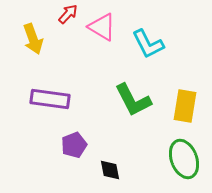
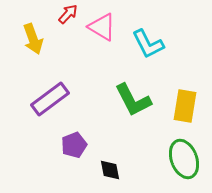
purple rectangle: rotated 45 degrees counterclockwise
